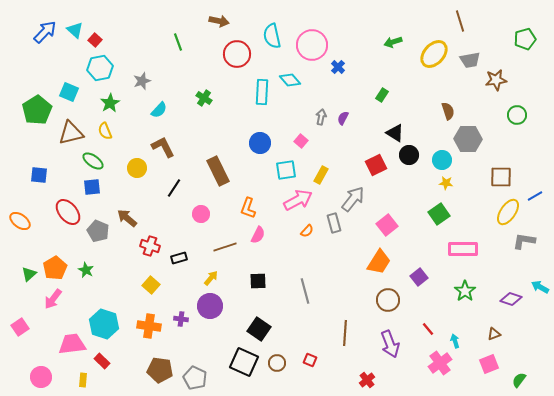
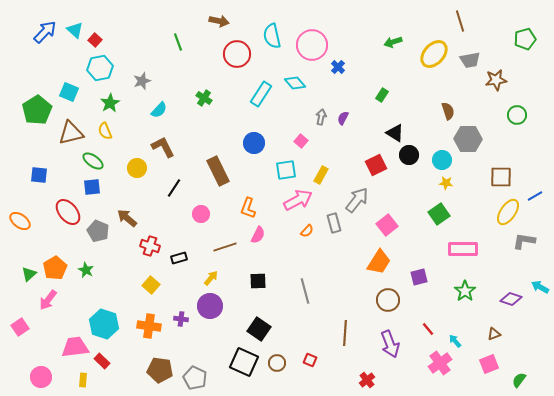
cyan diamond at (290, 80): moved 5 px right, 3 px down
cyan rectangle at (262, 92): moved 1 px left, 2 px down; rotated 30 degrees clockwise
blue circle at (260, 143): moved 6 px left
gray arrow at (353, 199): moved 4 px right, 1 px down
purple square at (419, 277): rotated 24 degrees clockwise
pink arrow at (53, 299): moved 5 px left, 1 px down
cyan arrow at (455, 341): rotated 24 degrees counterclockwise
pink trapezoid at (72, 344): moved 3 px right, 3 px down
